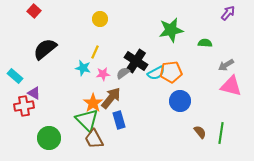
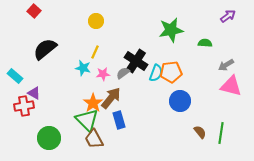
purple arrow: moved 3 px down; rotated 14 degrees clockwise
yellow circle: moved 4 px left, 2 px down
cyan semicircle: rotated 42 degrees counterclockwise
